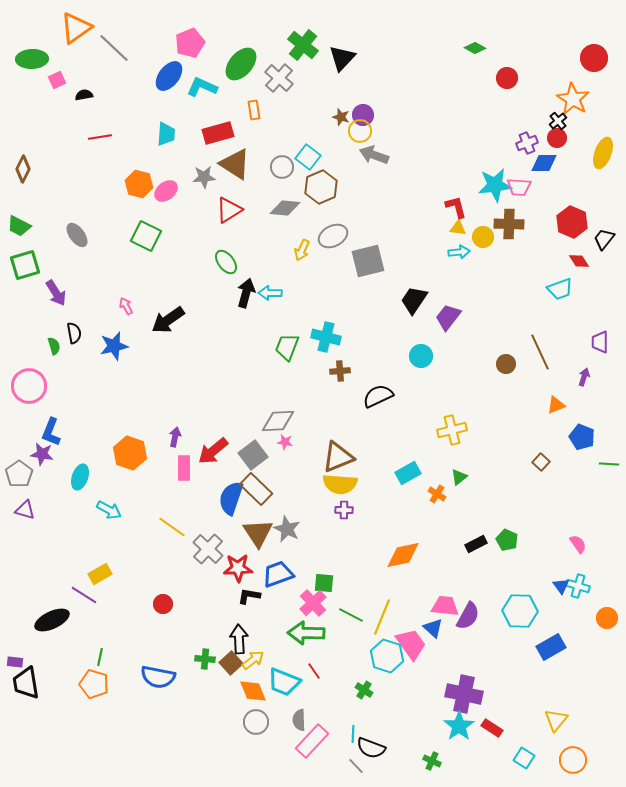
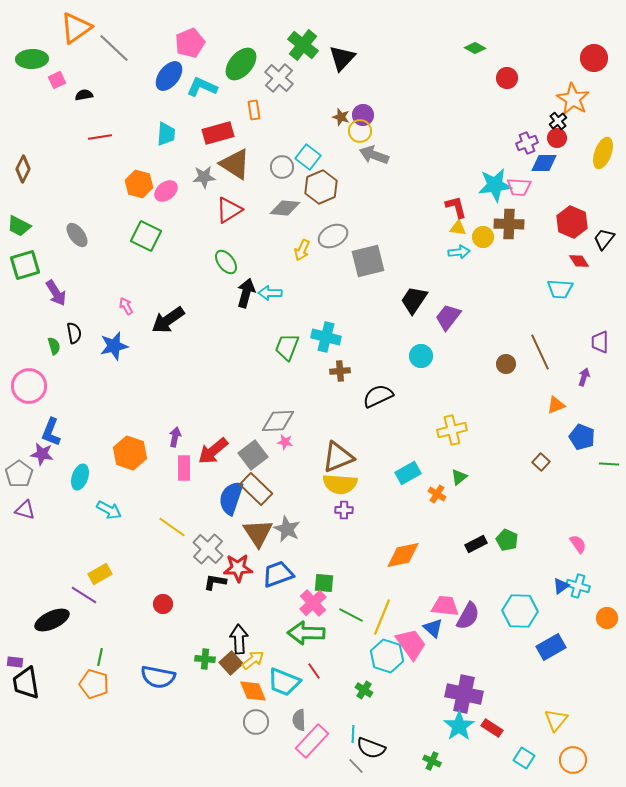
cyan trapezoid at (560, 289): rotated 24 degrees clockwise
blue triangle at (561, 586): rotated 30 degrees clockwise
black L-shape at (249, 596): moved 34 px left, 14 px up
